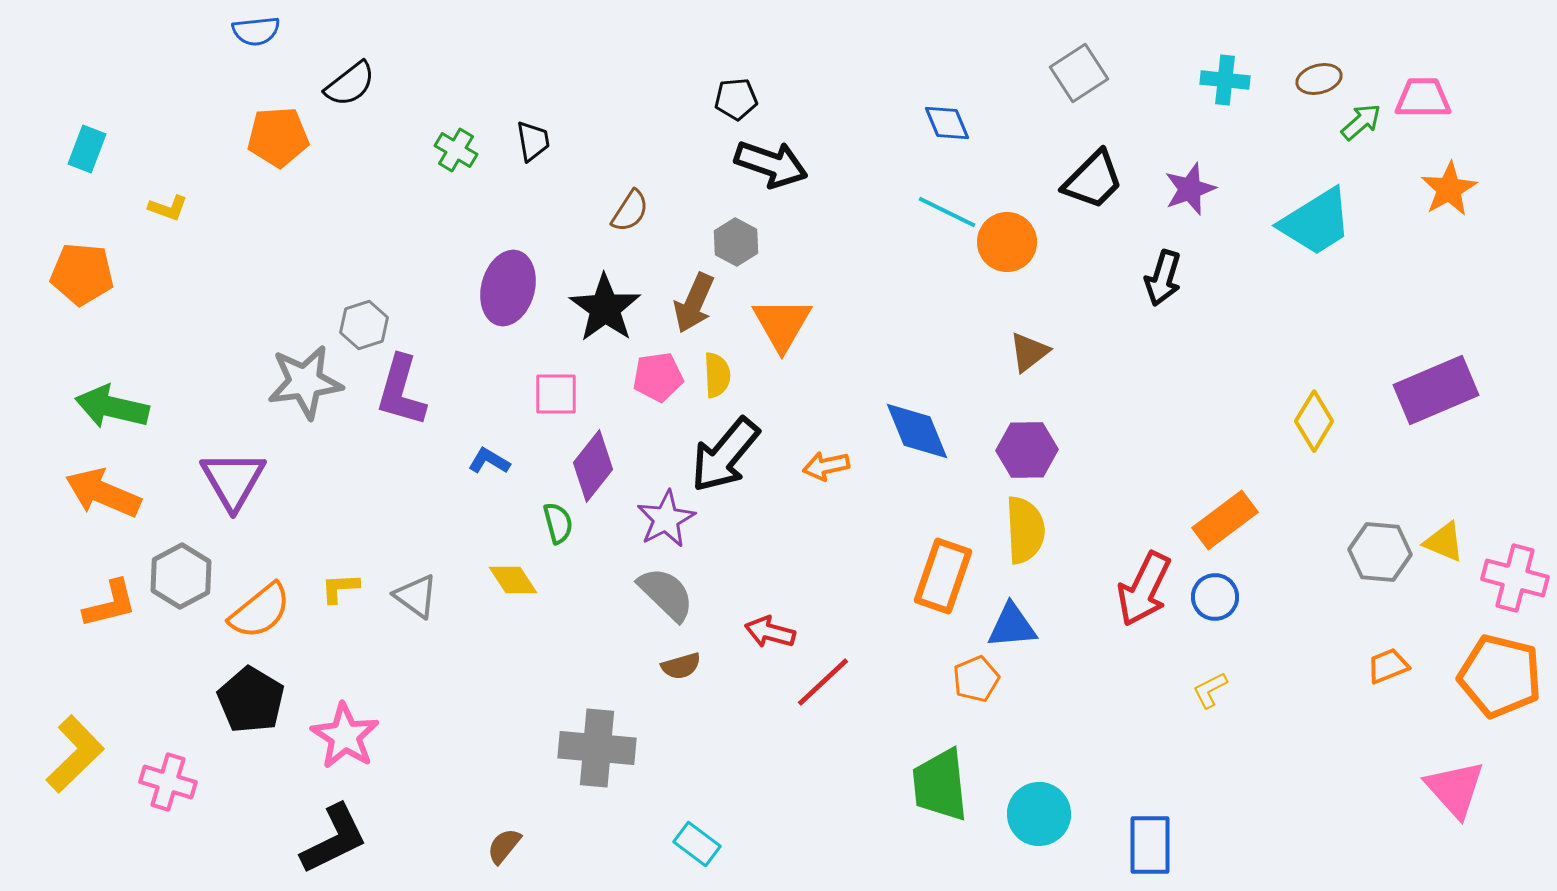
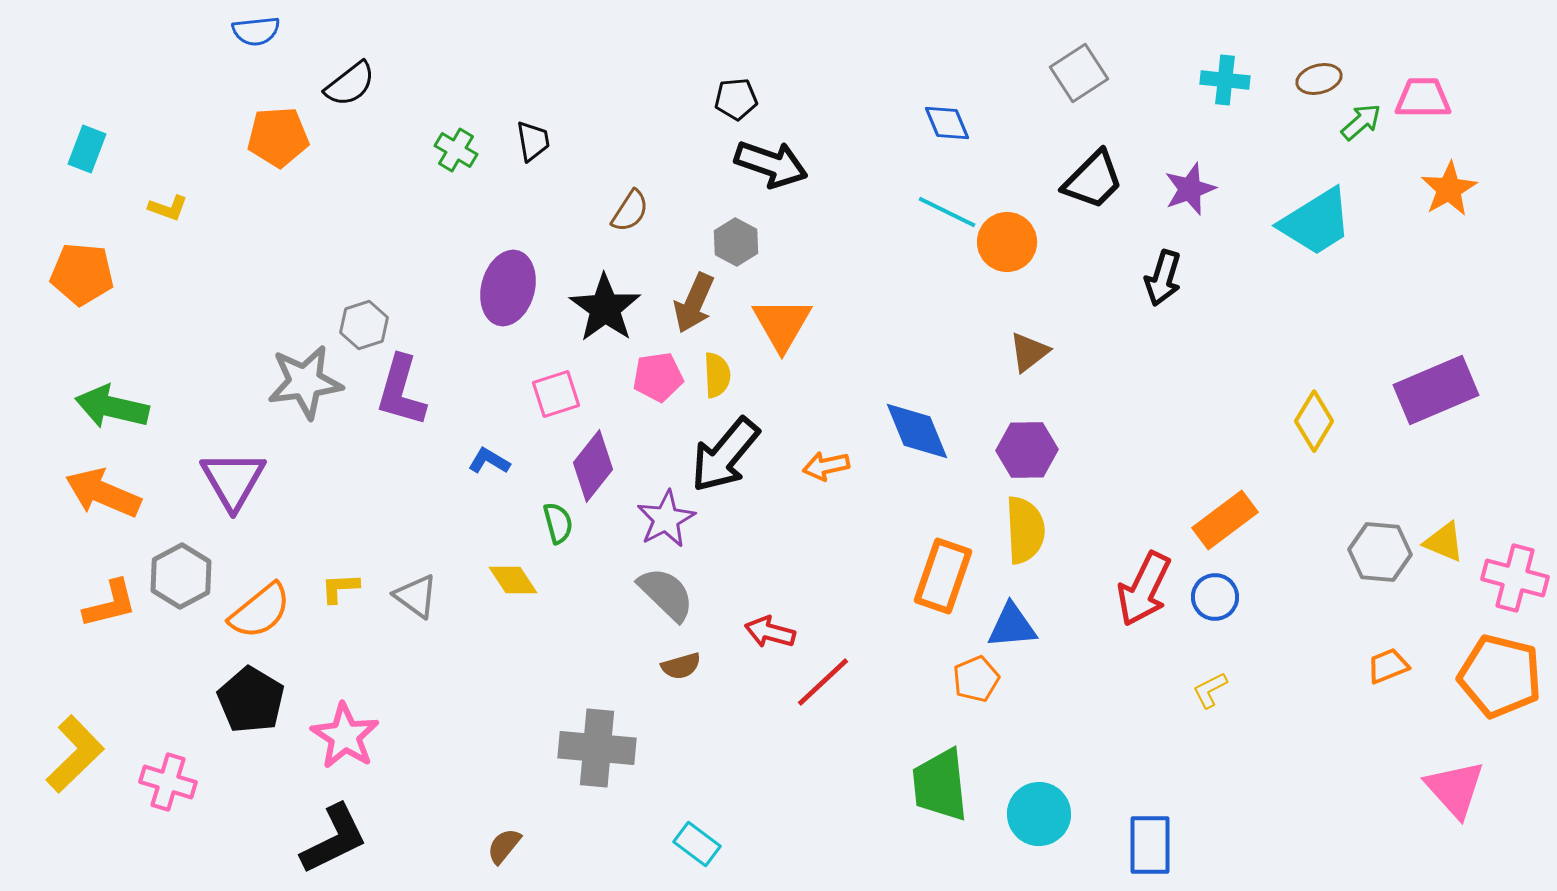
pink square at (556, 394): rotated 18 degrees counterclockwise
